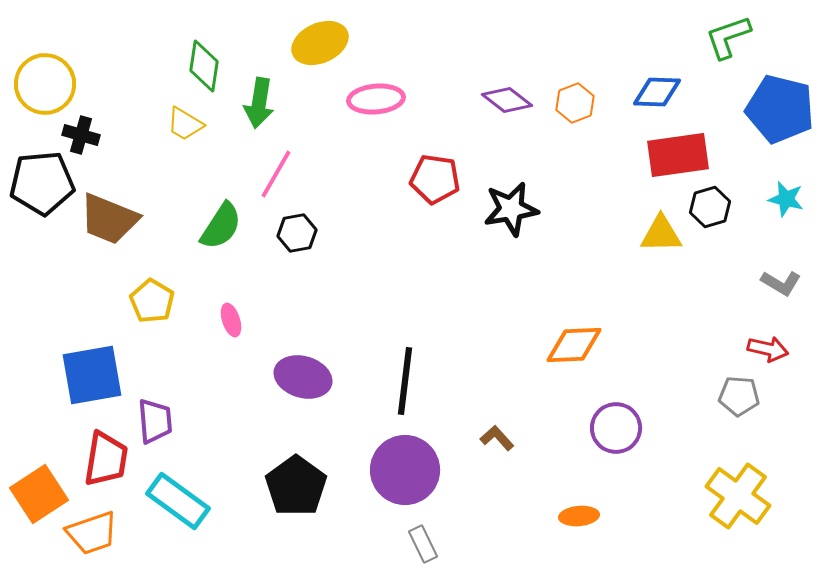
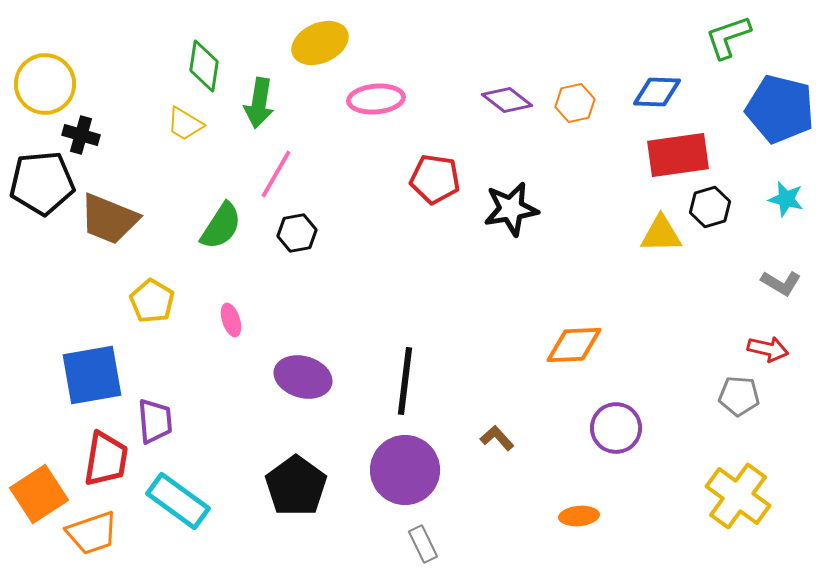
orange hexagon at (575, 103): rotated 9 degrees clockwise
